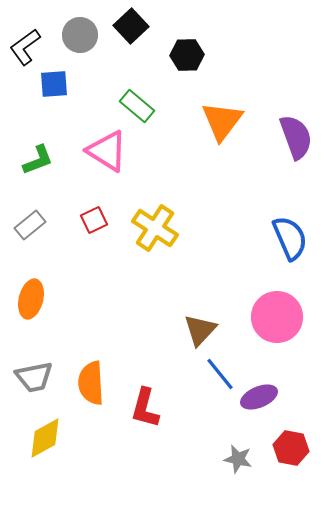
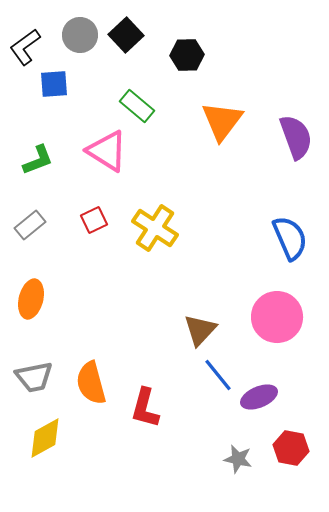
black square: moved 5 px left, 9 px down
blue line: moved 2 px left, 1 px down
orange semicircle: rotated 12 degrees counterclockwise
